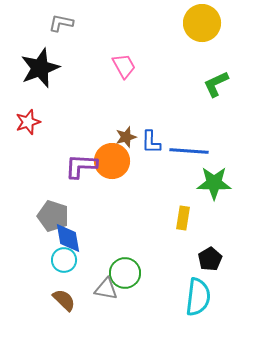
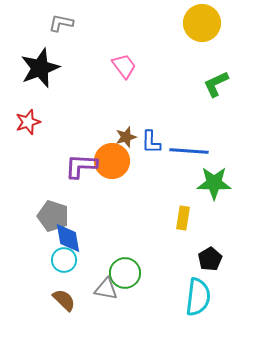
pink trapezoid: rotated 8 degrees counterclockwise
